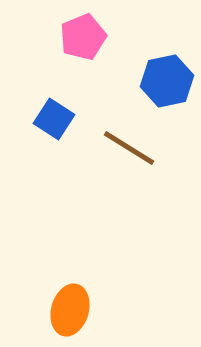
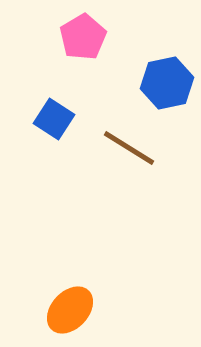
pink pentagon: rotated 9 degrees counterclockwise
blue hexagon: moved 2 px down
orange ellipse: rotated 27 degrees clockwise
